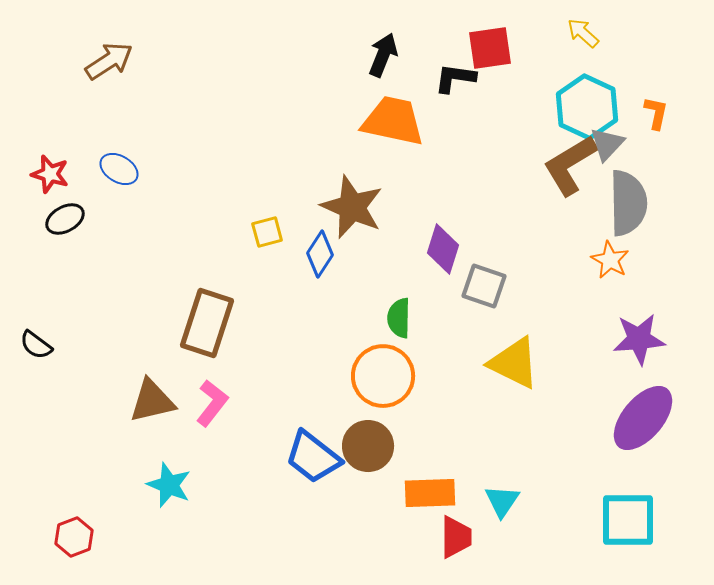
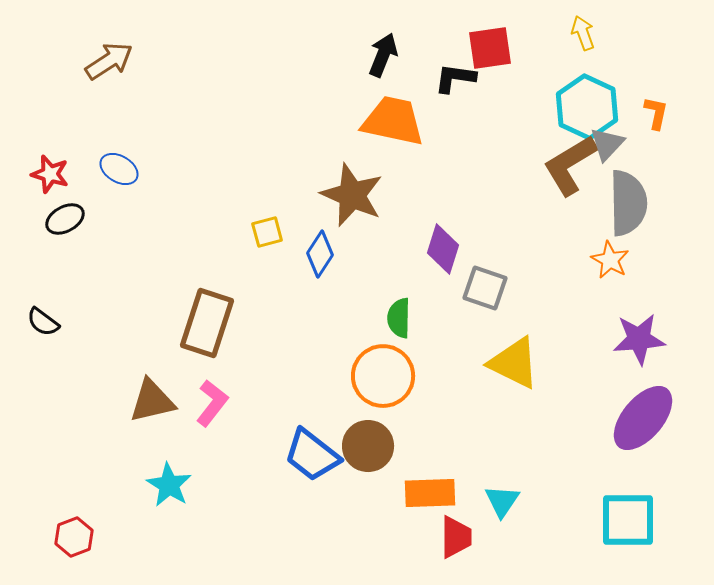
yellow arrow: rotated 28 degrees clockwise
brown star: moved 12 px up
gray square: moved 1 px right, 2 px down
black semicircle: moved 7 px right, 23 px up
blue trapezoid: moved 1 px left, 2 px up
cyan star: rotated 9 degrees clockwise
